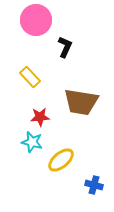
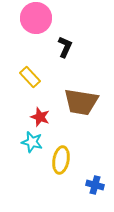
pink circle: moved 2 px up
red star: rotated 24 degrees clockwise
yellow ellipse: rotated 40 degrees counterclockwise
blue cross: moved 1 px right
